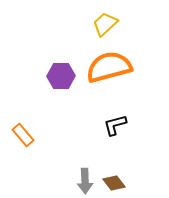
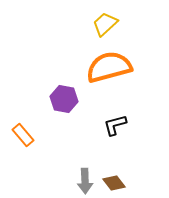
purple hexagon: moved 3 px right, 23 px down; rotated 12 degrees clockwise
